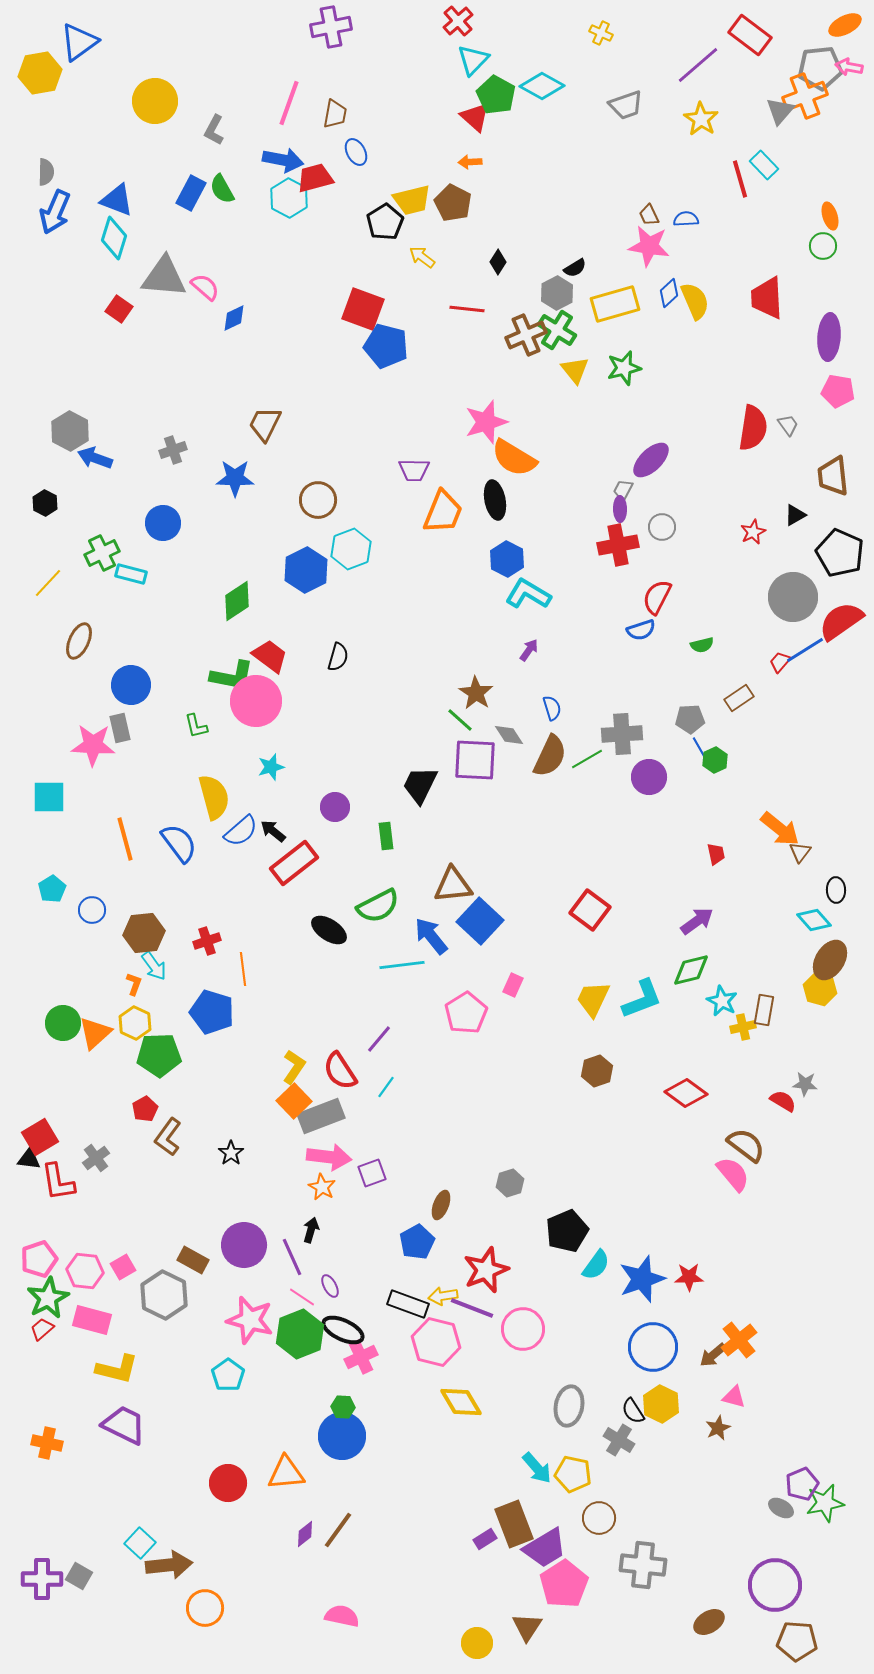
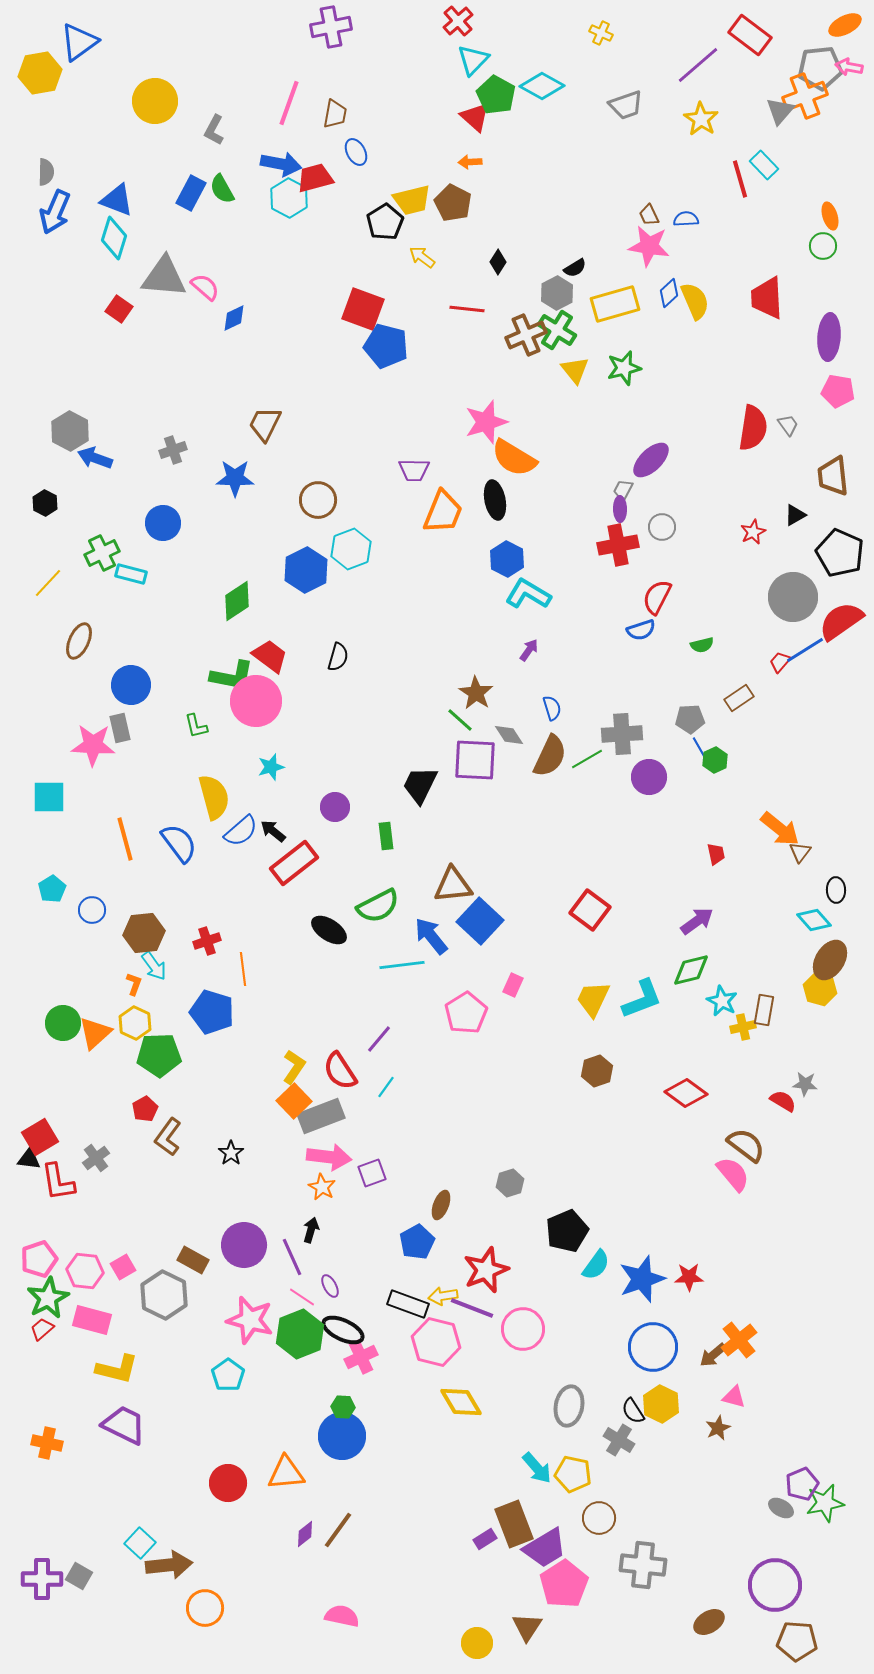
blue arrow at (283, 160): moved 2 px left, 4 px down
